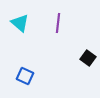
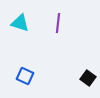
cyan triangle: rotated 24 degrees counterclockwise
black square: moved 20 px down
